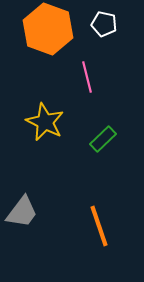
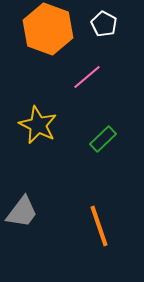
white pentagon: rotated 15 degrees clockwise
pink line: rotated 64 degrees clockwise
yellow star: moved 7 px left, 3 px down
